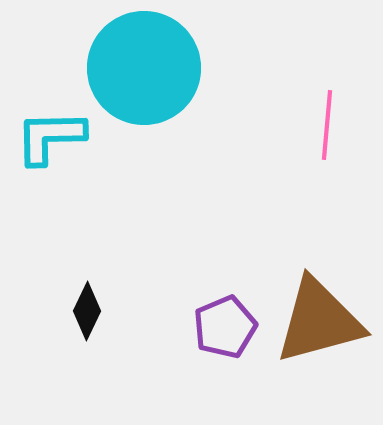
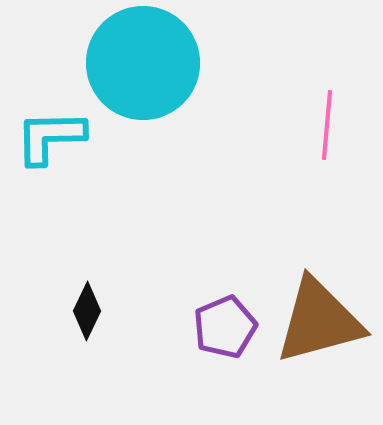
cyan circle: moved 1 px left, 5 px up
